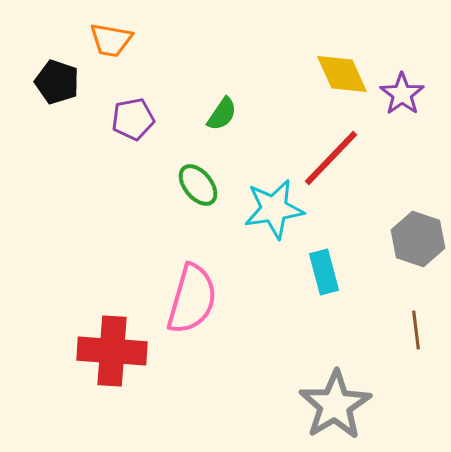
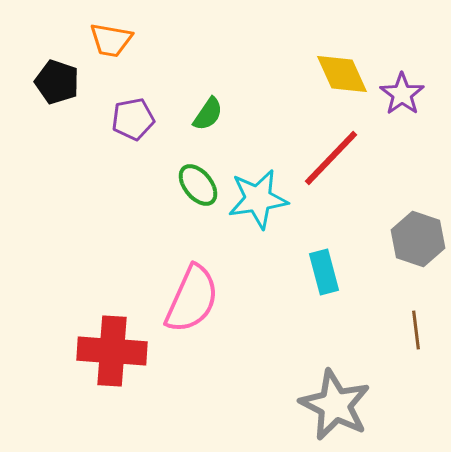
green semicircle: moved 14 px left
cyan star: moved 16 px left, 10 px up
pink semicircle: rotated 8 degrees clockwise
gray star: rotated 14 degrees counterclockwise
